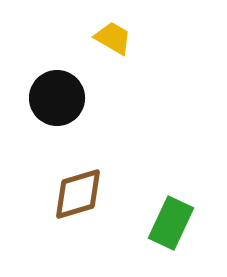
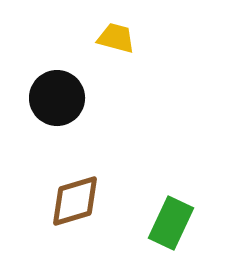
yellow trapezoid: moved 3 px right; rotated 15 degrees counterclockwise
brown diamond: moved 3 px left, 7 px down
